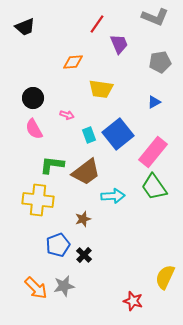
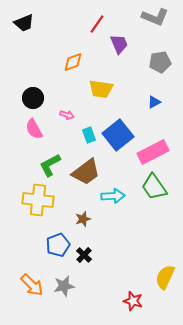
black trapezoid: moved 1 px left, 4 px up
orange diamond: rotated 15 degrees counterclockwise
blue square: moved 1 px down
pink rectangle: rotated 24 degrees clockwise
green L-shape: moved 2 px left; rotated 35 degrees counterclockwise
orange arrow: moved 4 px left, 3 px up
